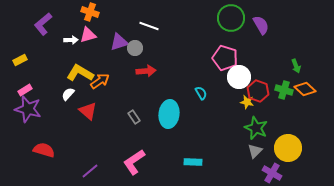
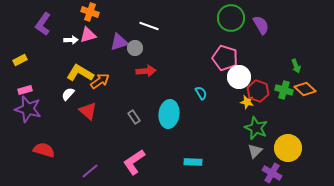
purple L-shape: rotated 15 degrees counterclockwise
pink rectangle: rotated 16 degrees clockwise
